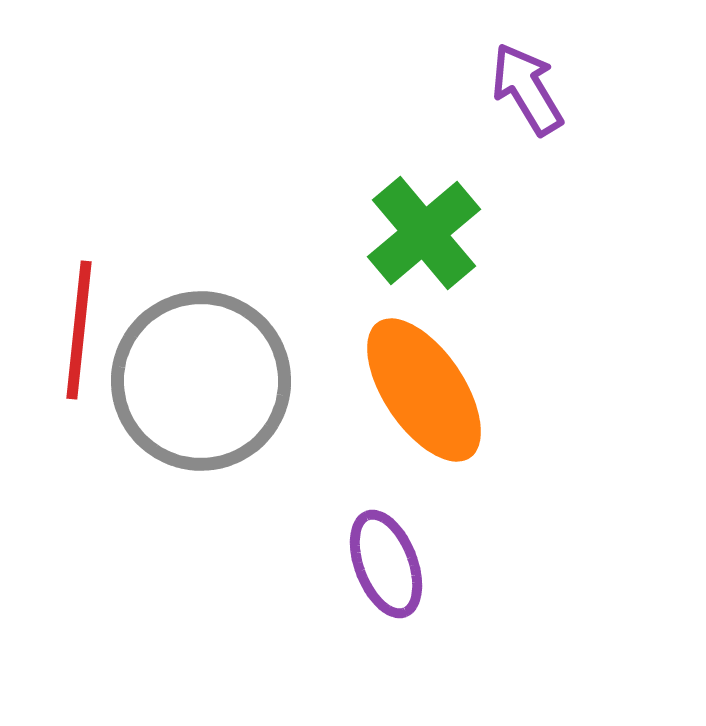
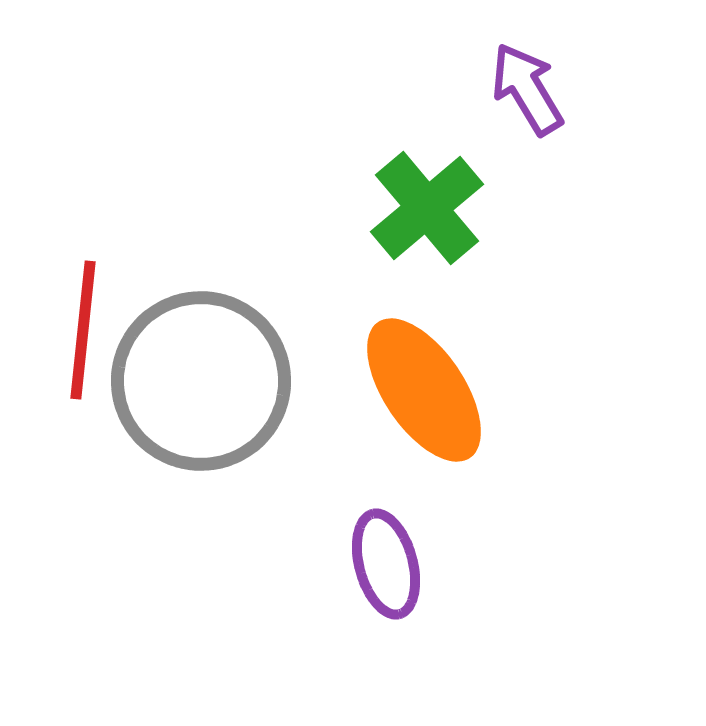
green cross: moved 3 px right, 25 px up
red line: moved 4 px right
purple ellipse: rotated 6 degrees clockwise
